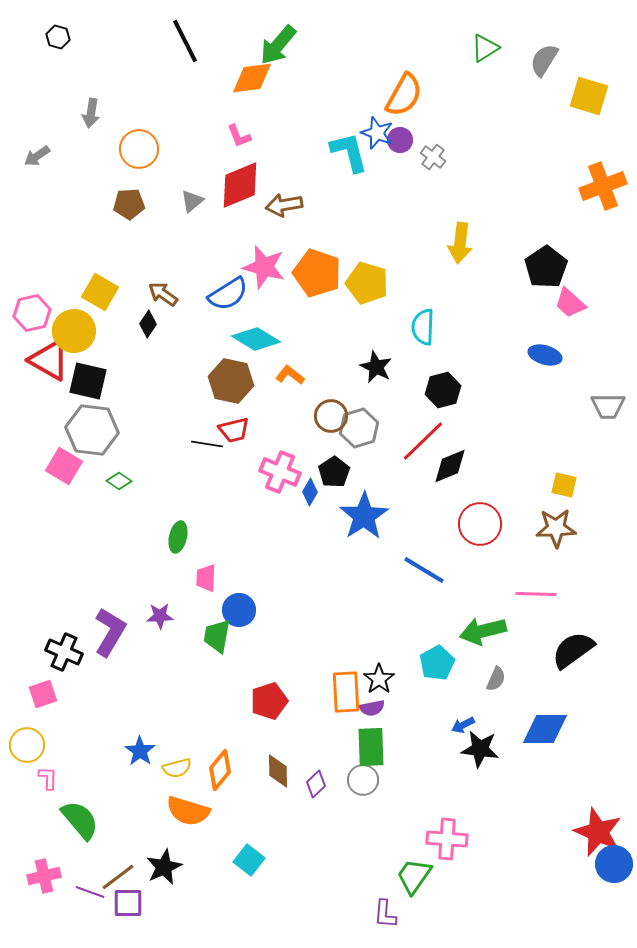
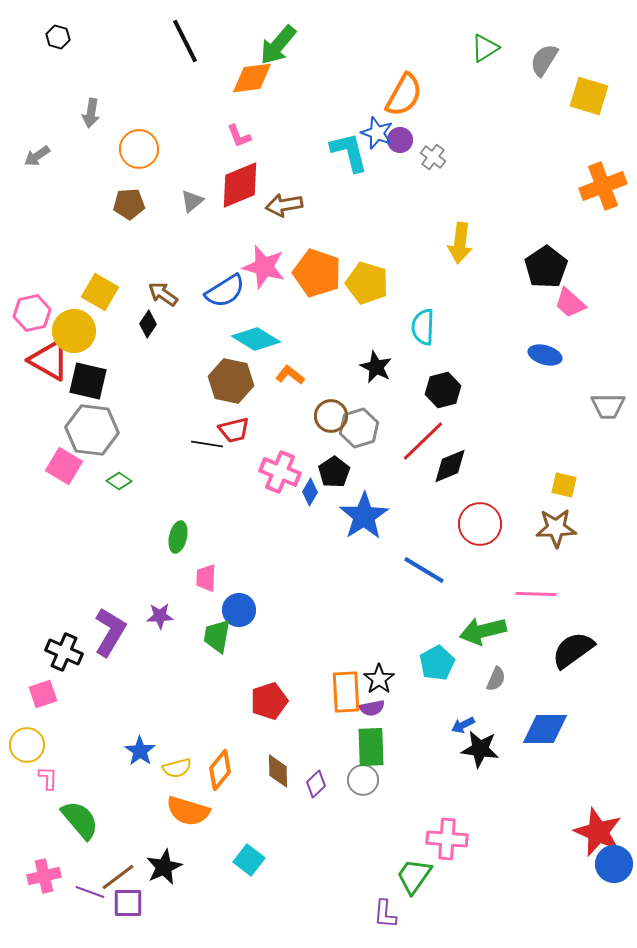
blue semicircle at (228, 294): moved 3 px left, 3 px up
